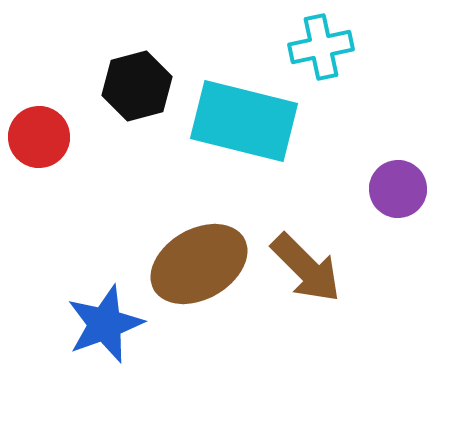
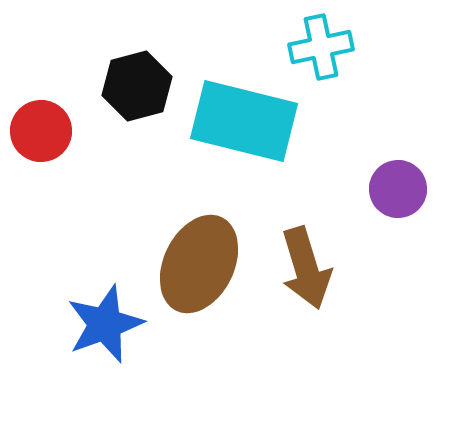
red circle: moved 2 px right, 6 px up
brown ellipse: rotated 34 degrees counterclockwise
brown arrow: rotated 28 degrees clockwise
